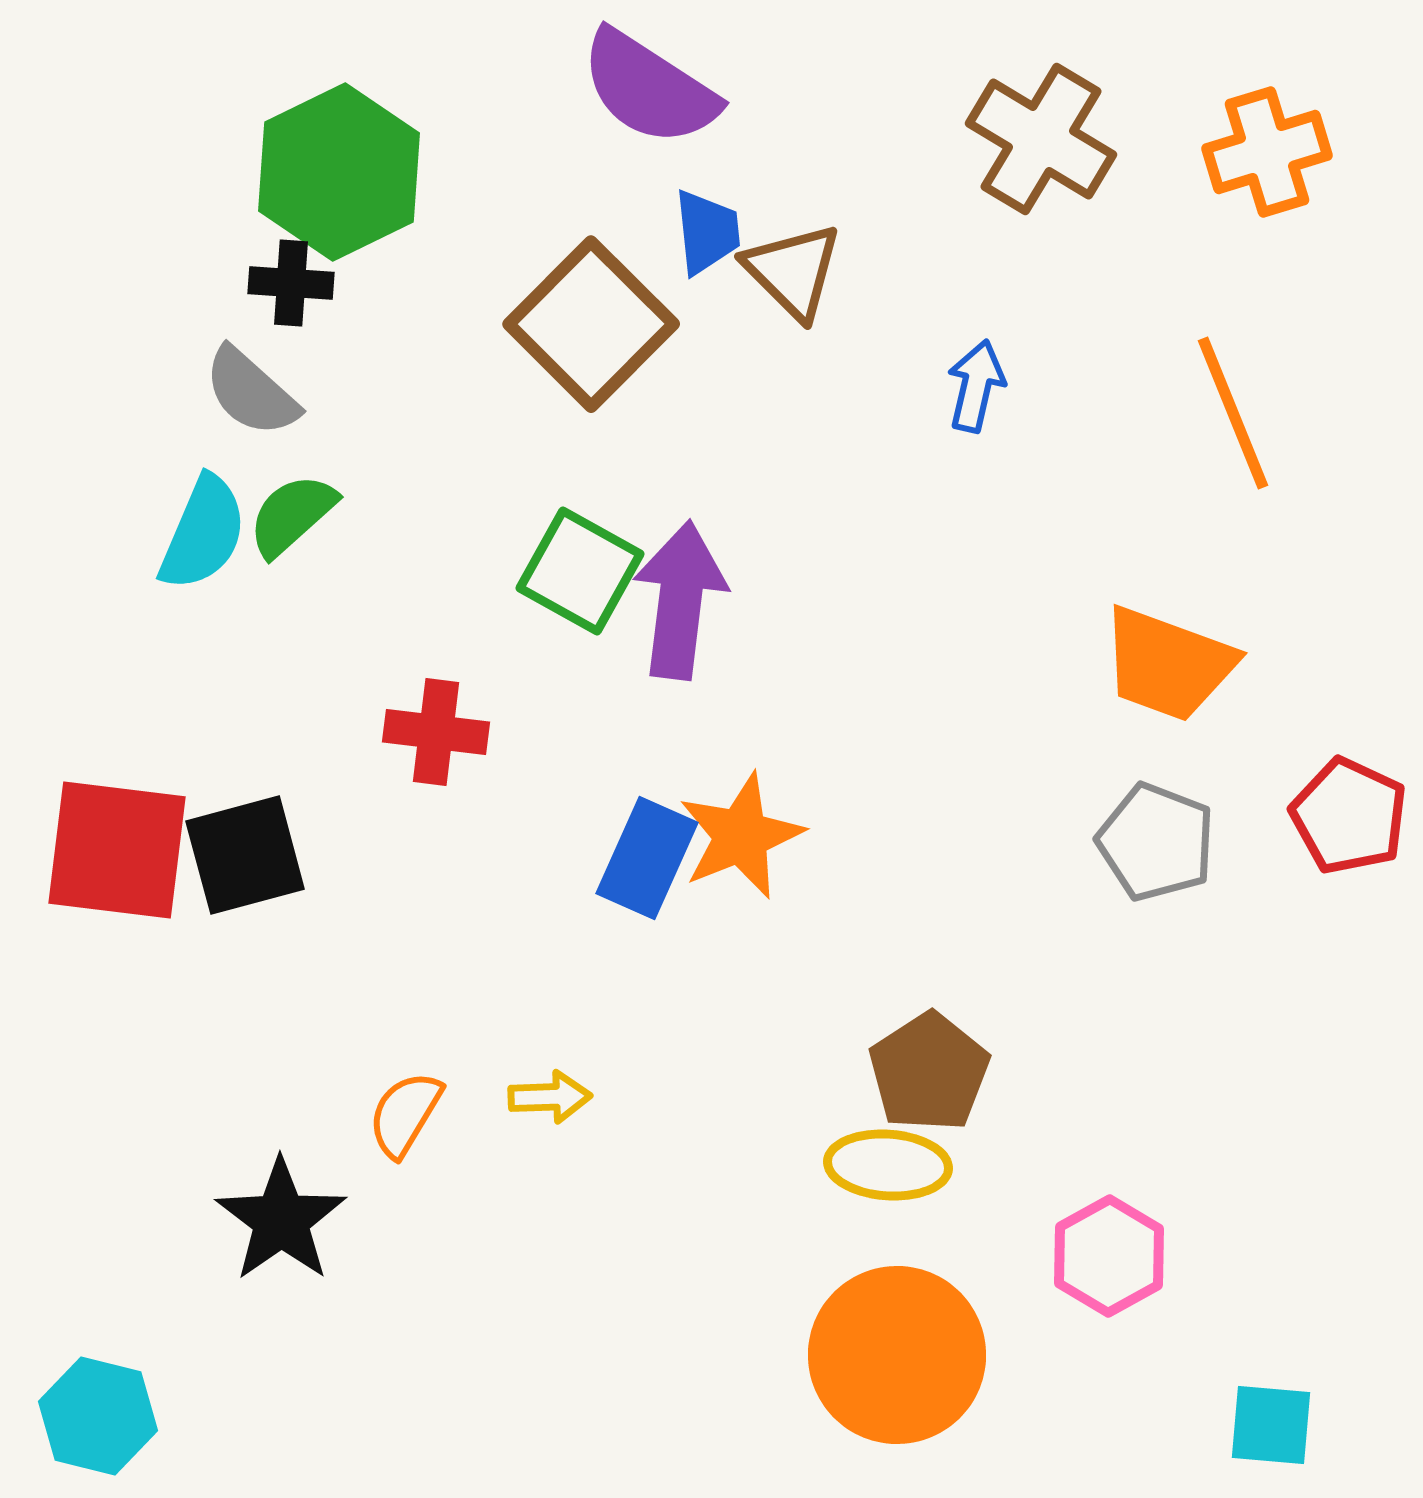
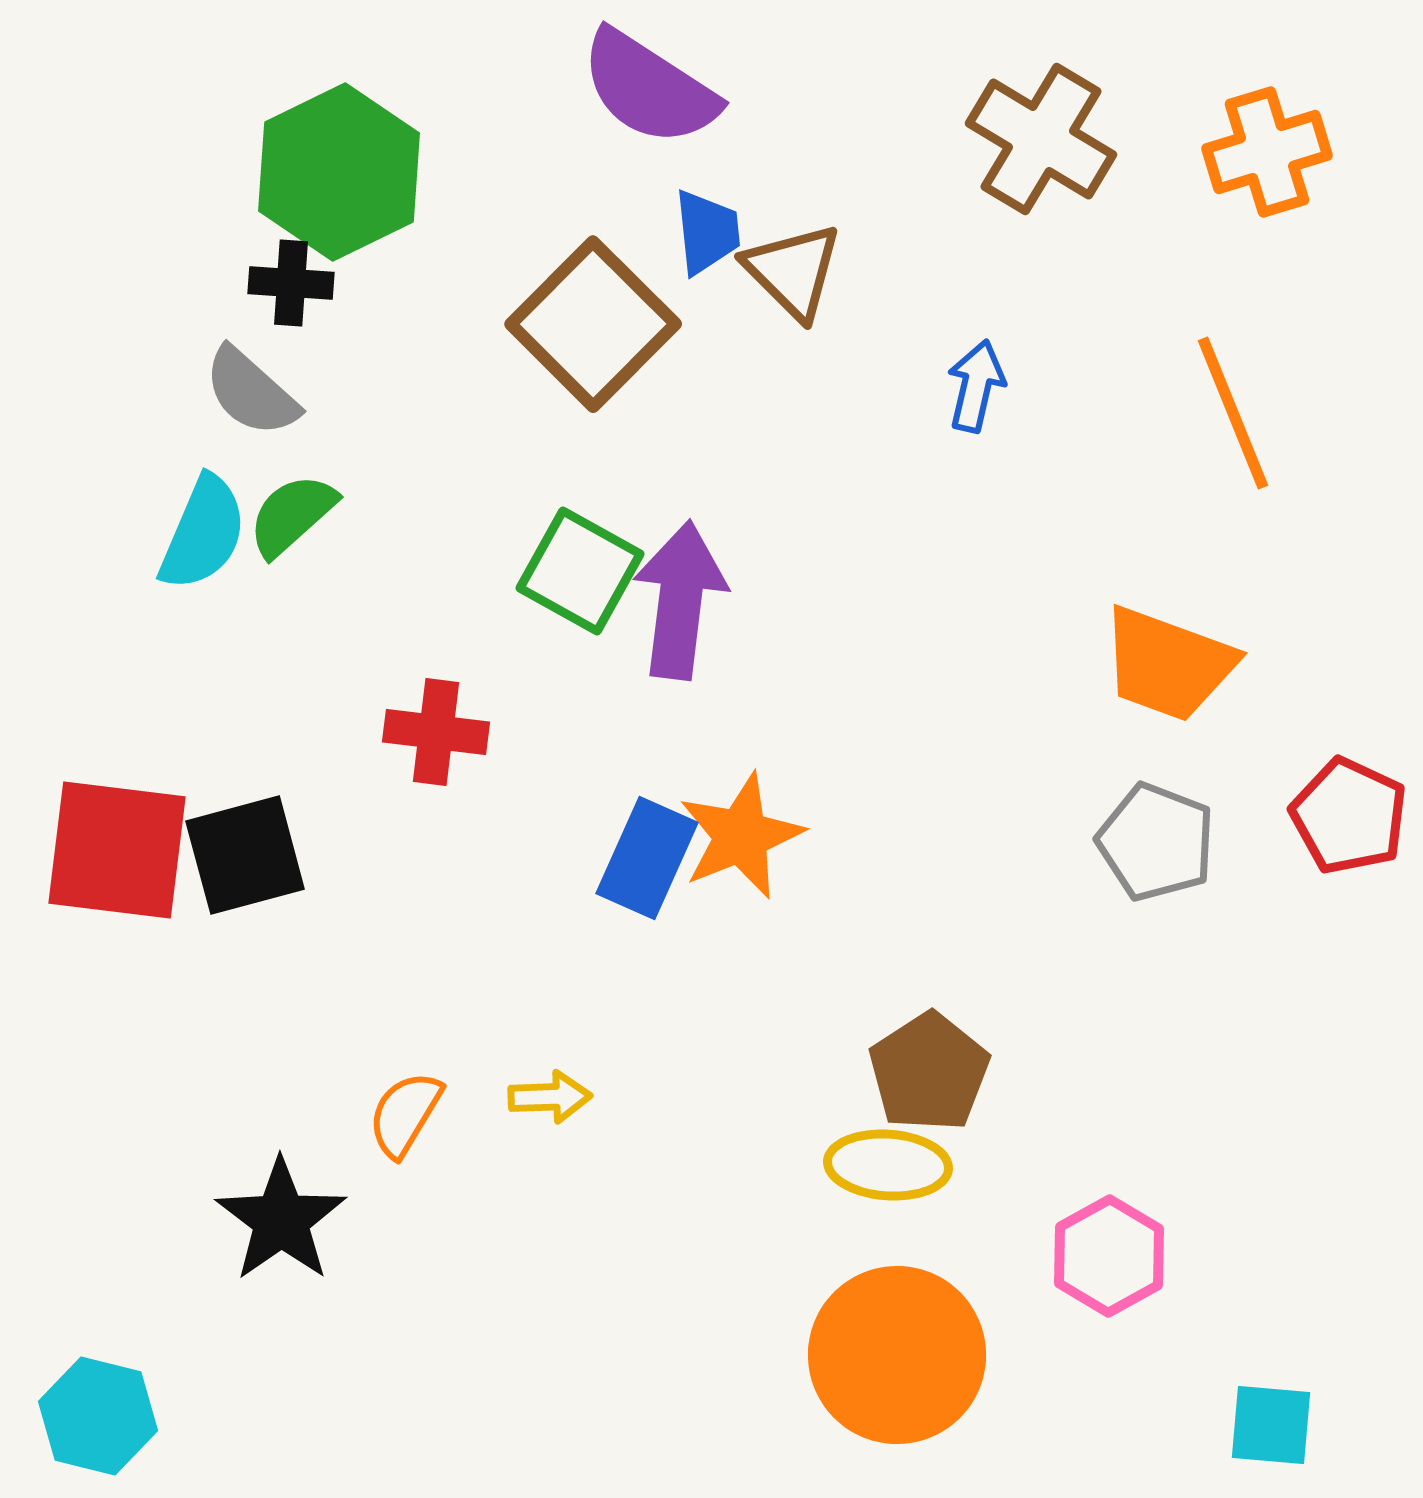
brown square: moved 2 px right
